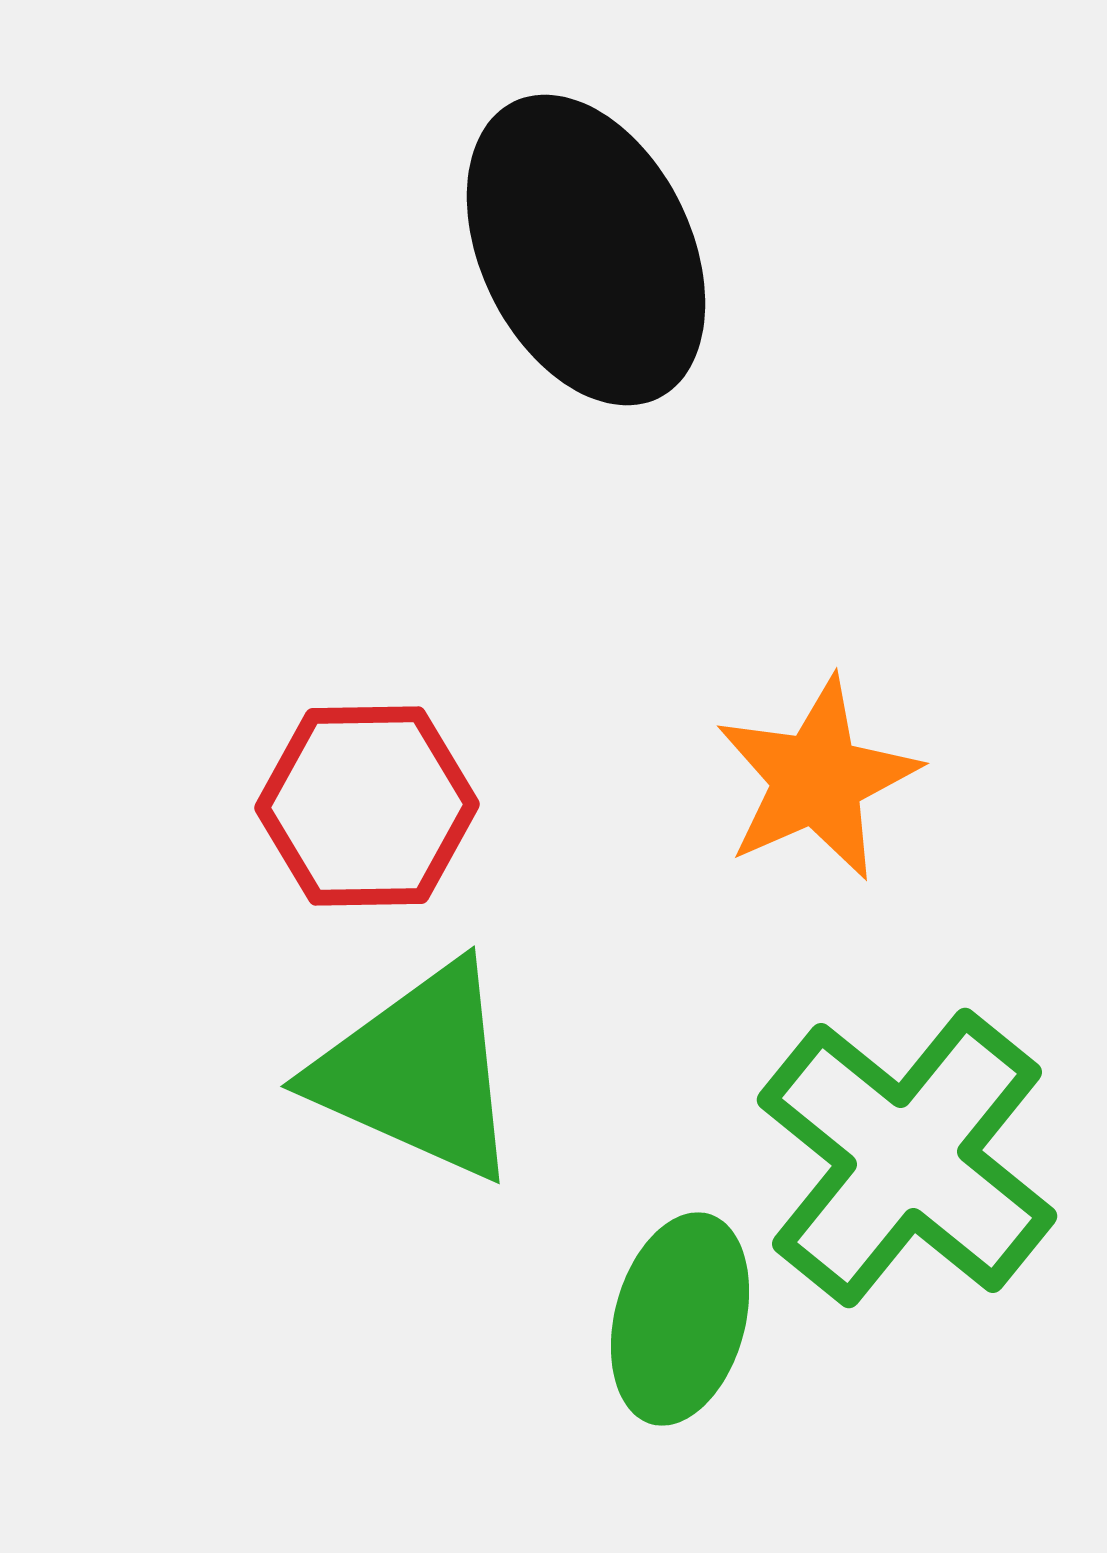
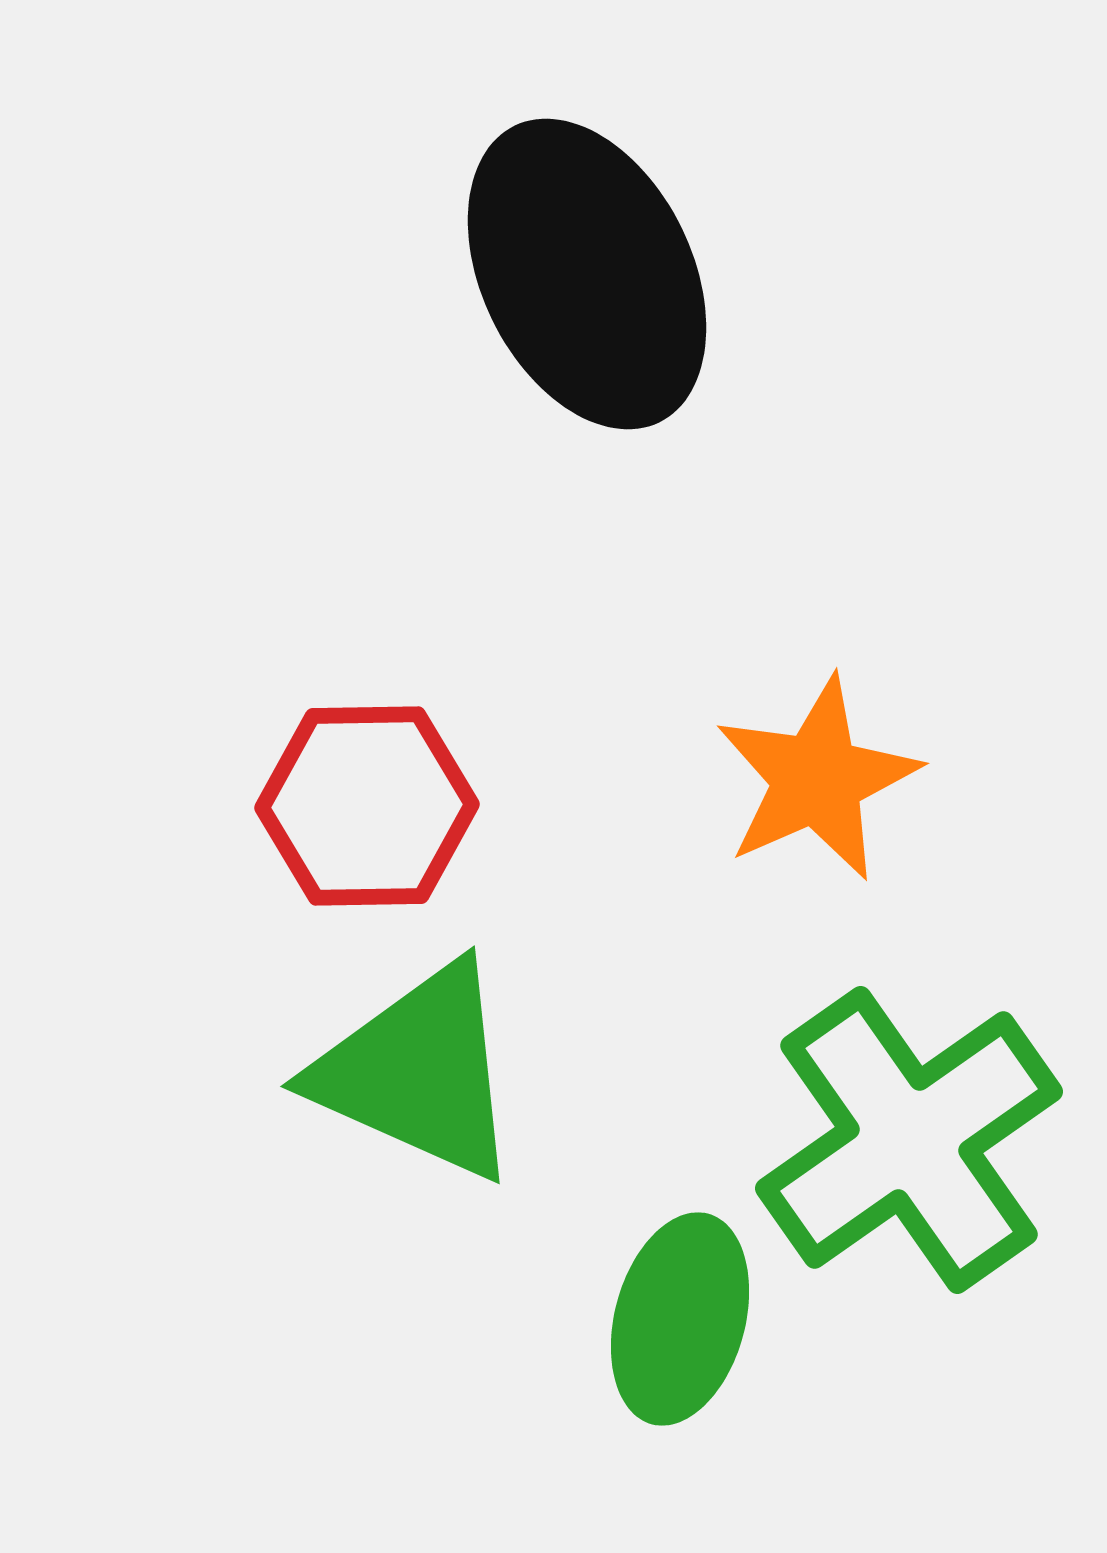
black ellipse: moved 1 px right, 24 px down
green cross: moved 2 px right, 18 px up; rotated 16 degrees clockwise
